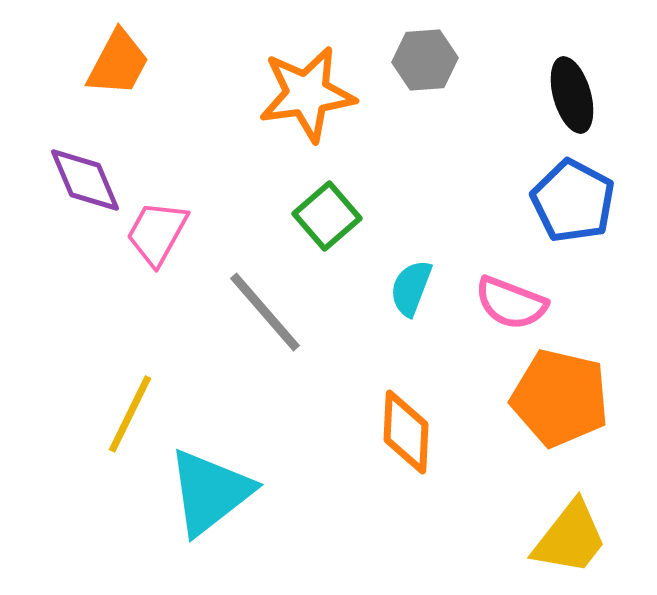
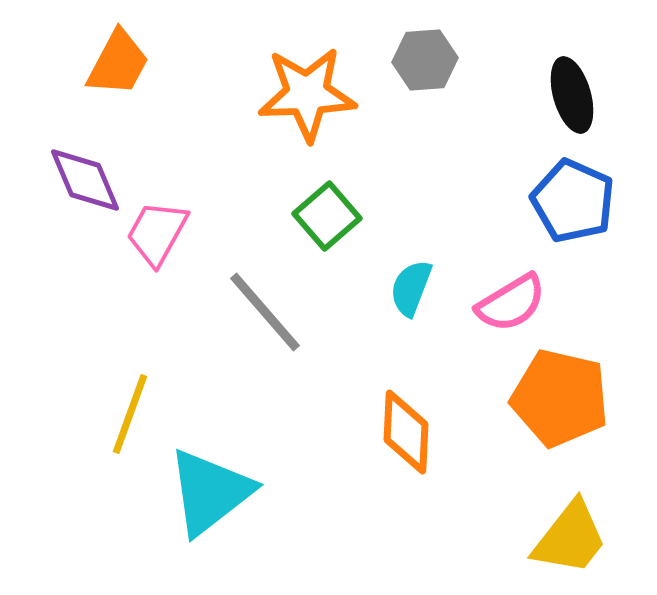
orange star: rotated 6 degrees clockwise
blue pentagon: rotated 4 degrees counterclockwise
pink semicircle: rotated 52 degrees counterclockwise
yellow line: rotated 6 degrees counterclockwise
